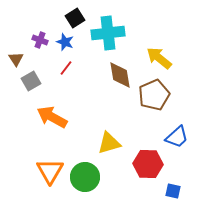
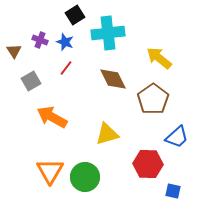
black square: moved 3 px up
brown triangle: moved 2 px left, 8 px up
brown diamond: moved 7 px left, 4 px down; rotated 16 degrees counterclockwise
brown pentagon: moved 1 px left, 4 px down; rotated 12 degrees counterclockwise
yellow triangle: moved 2 px left, 9 px up
